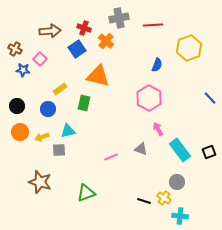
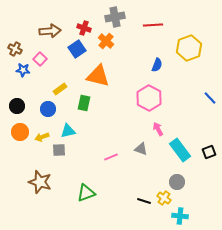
gray cross: moved 4 px left, 1 px up
